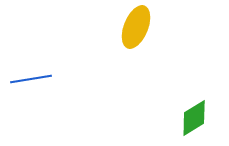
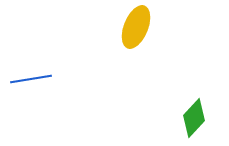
green diamond: rotated 15 degrees counterclockwise
